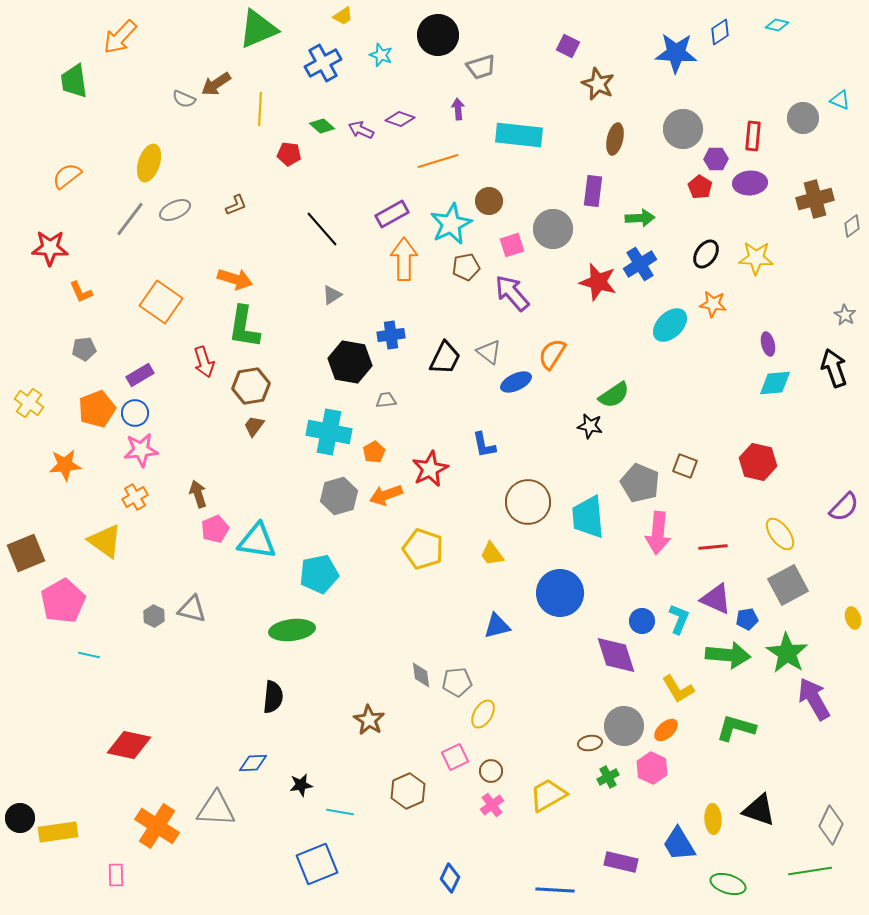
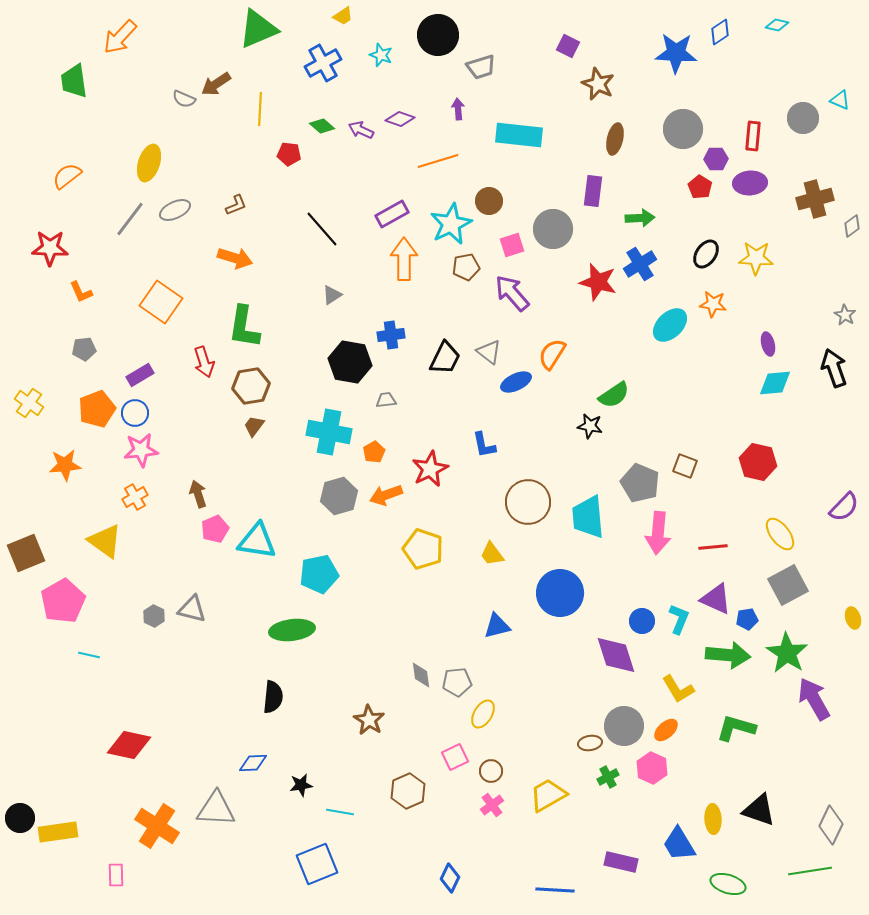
orange arrow at (235, 279): moved 21 px up
